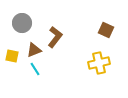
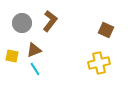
brown L-shape: moved 5 px left, 16 px up
